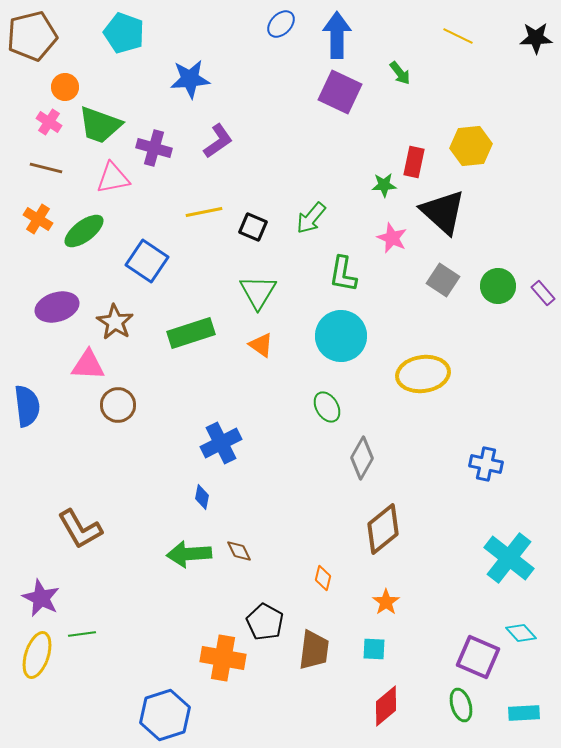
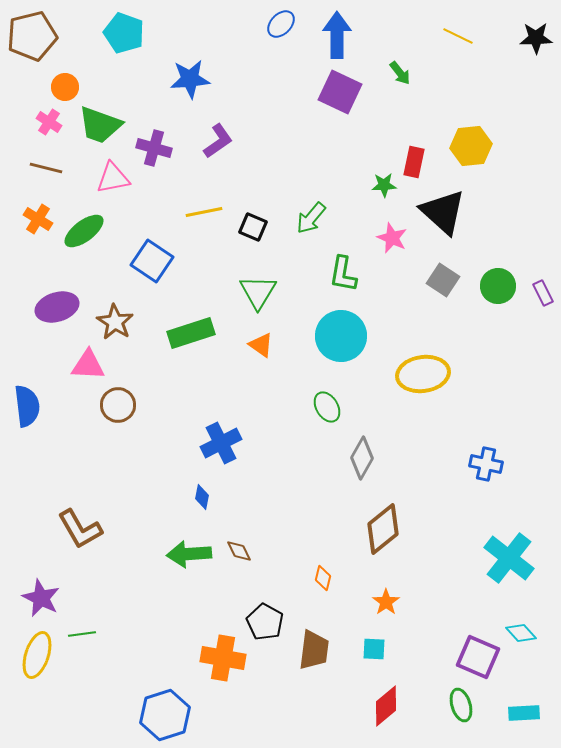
blue square at (147, 261): moved 5 px right
purple rectangle at (543, 293): rotated 15 degrees clockwise
